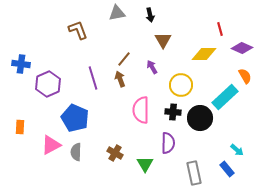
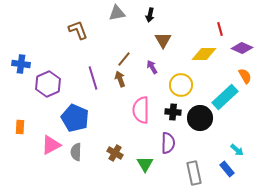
black arrow: rotated 24 degrees clockwise
